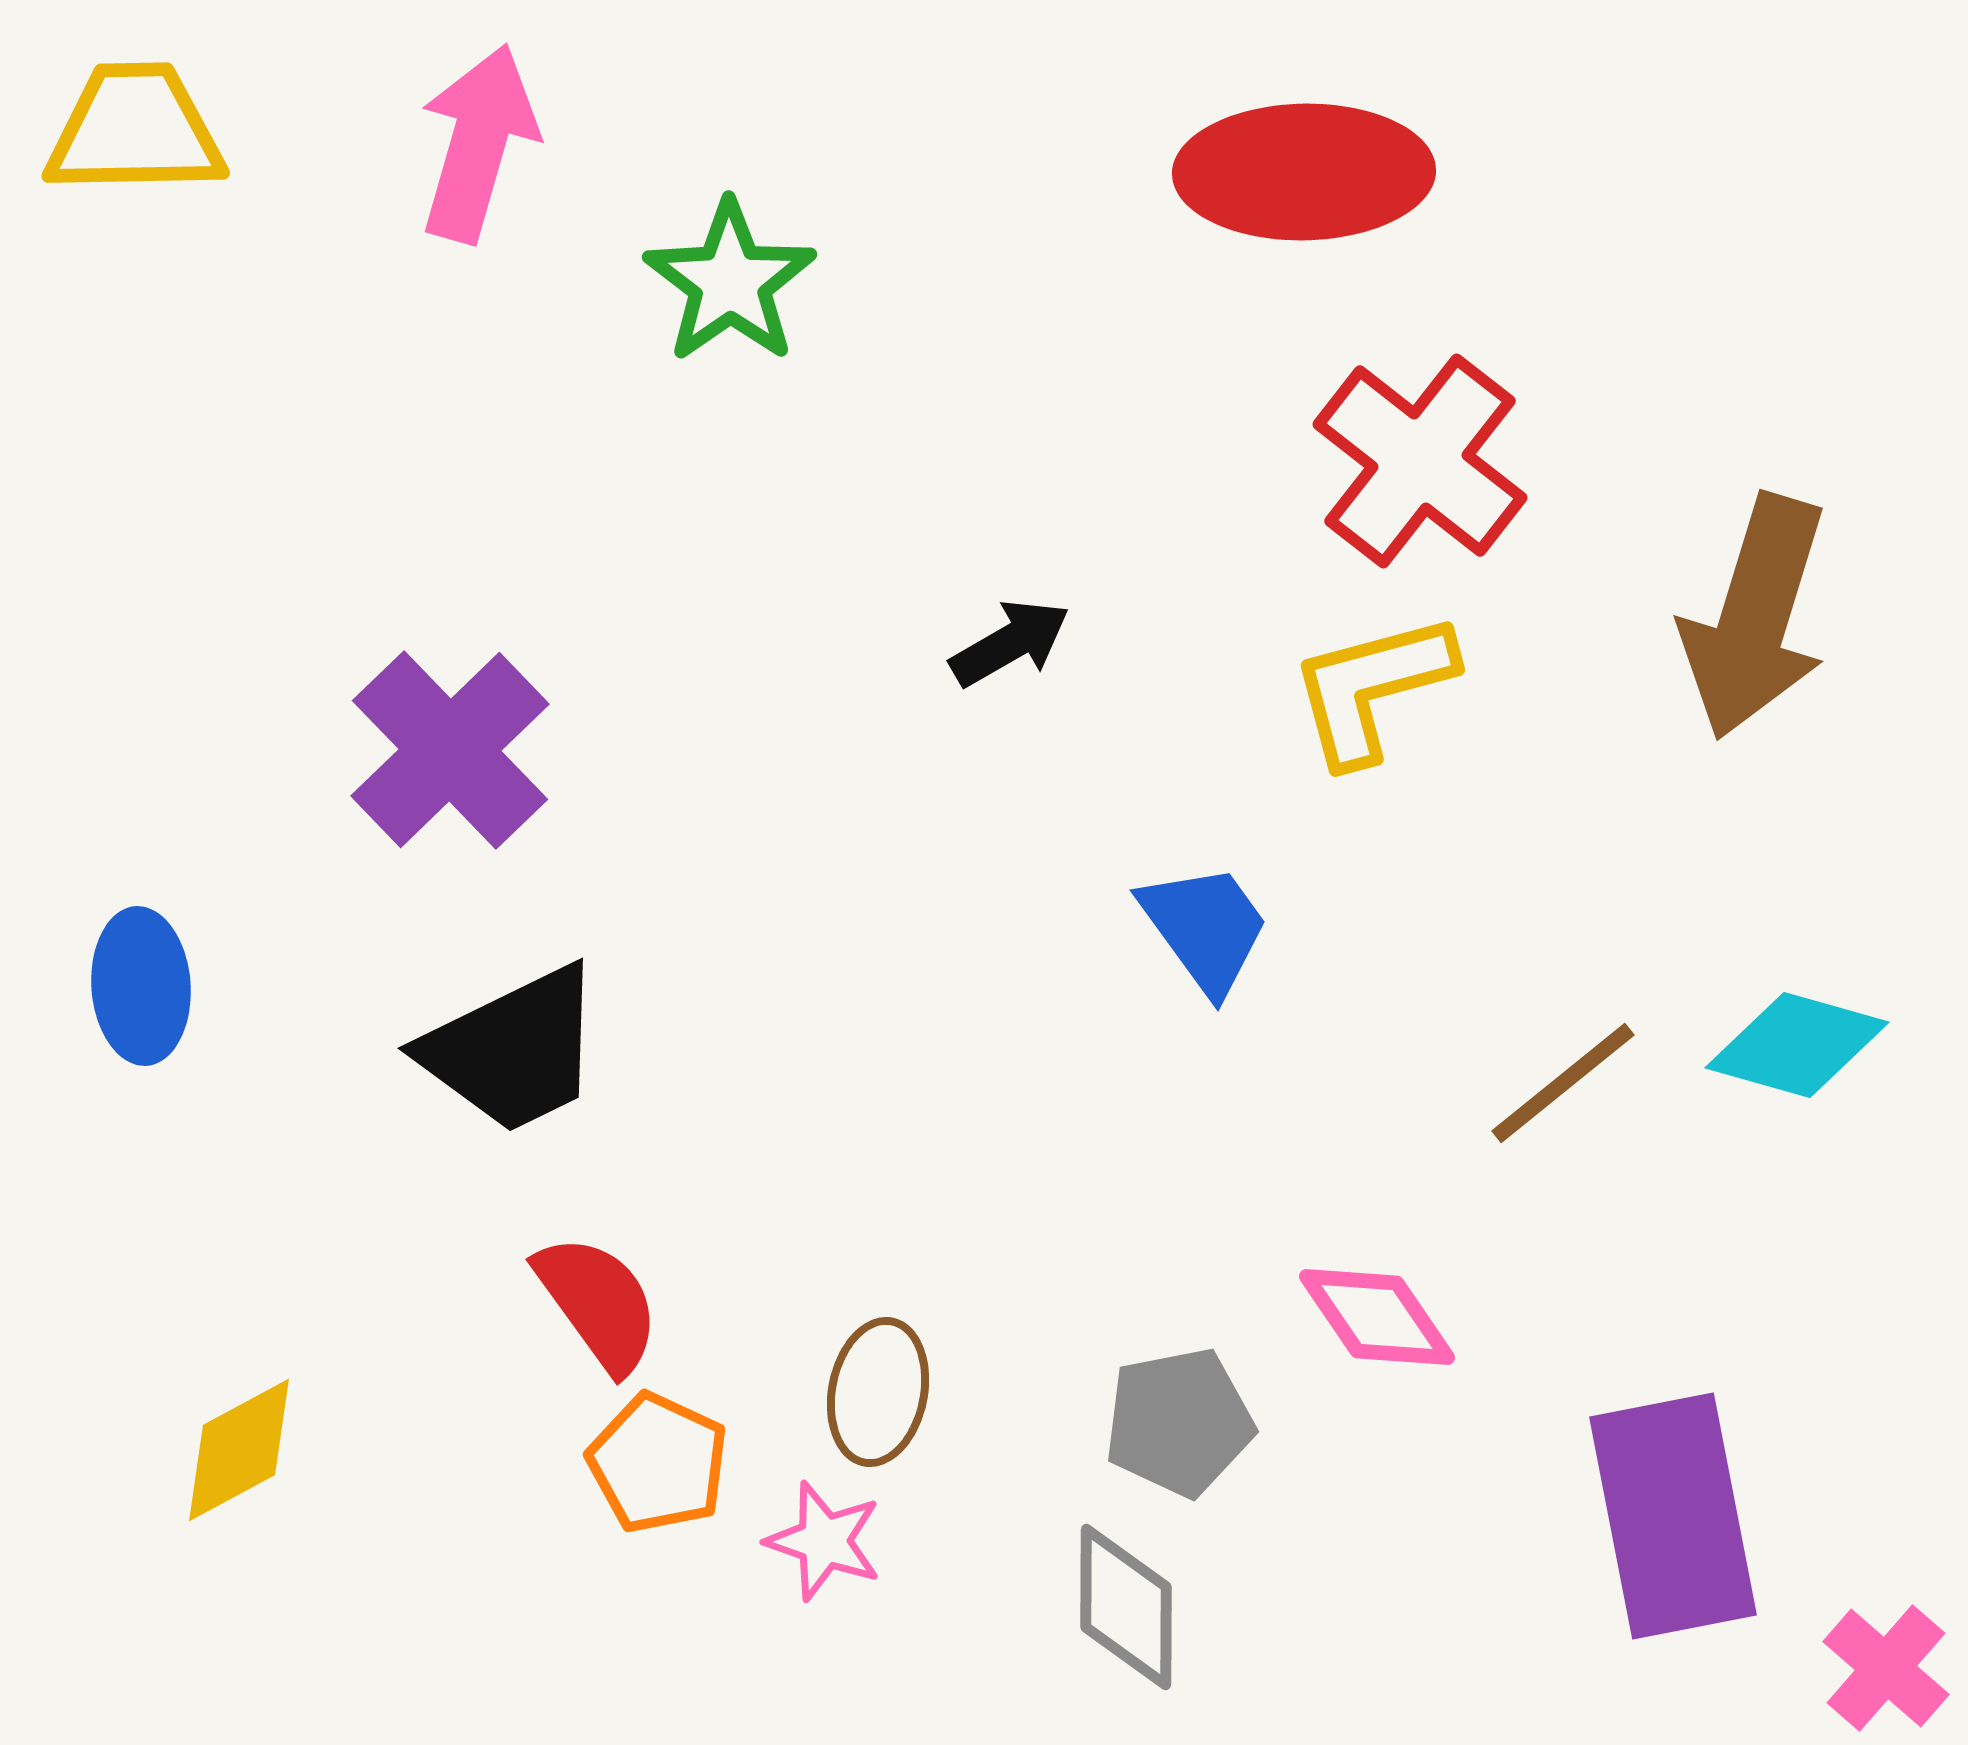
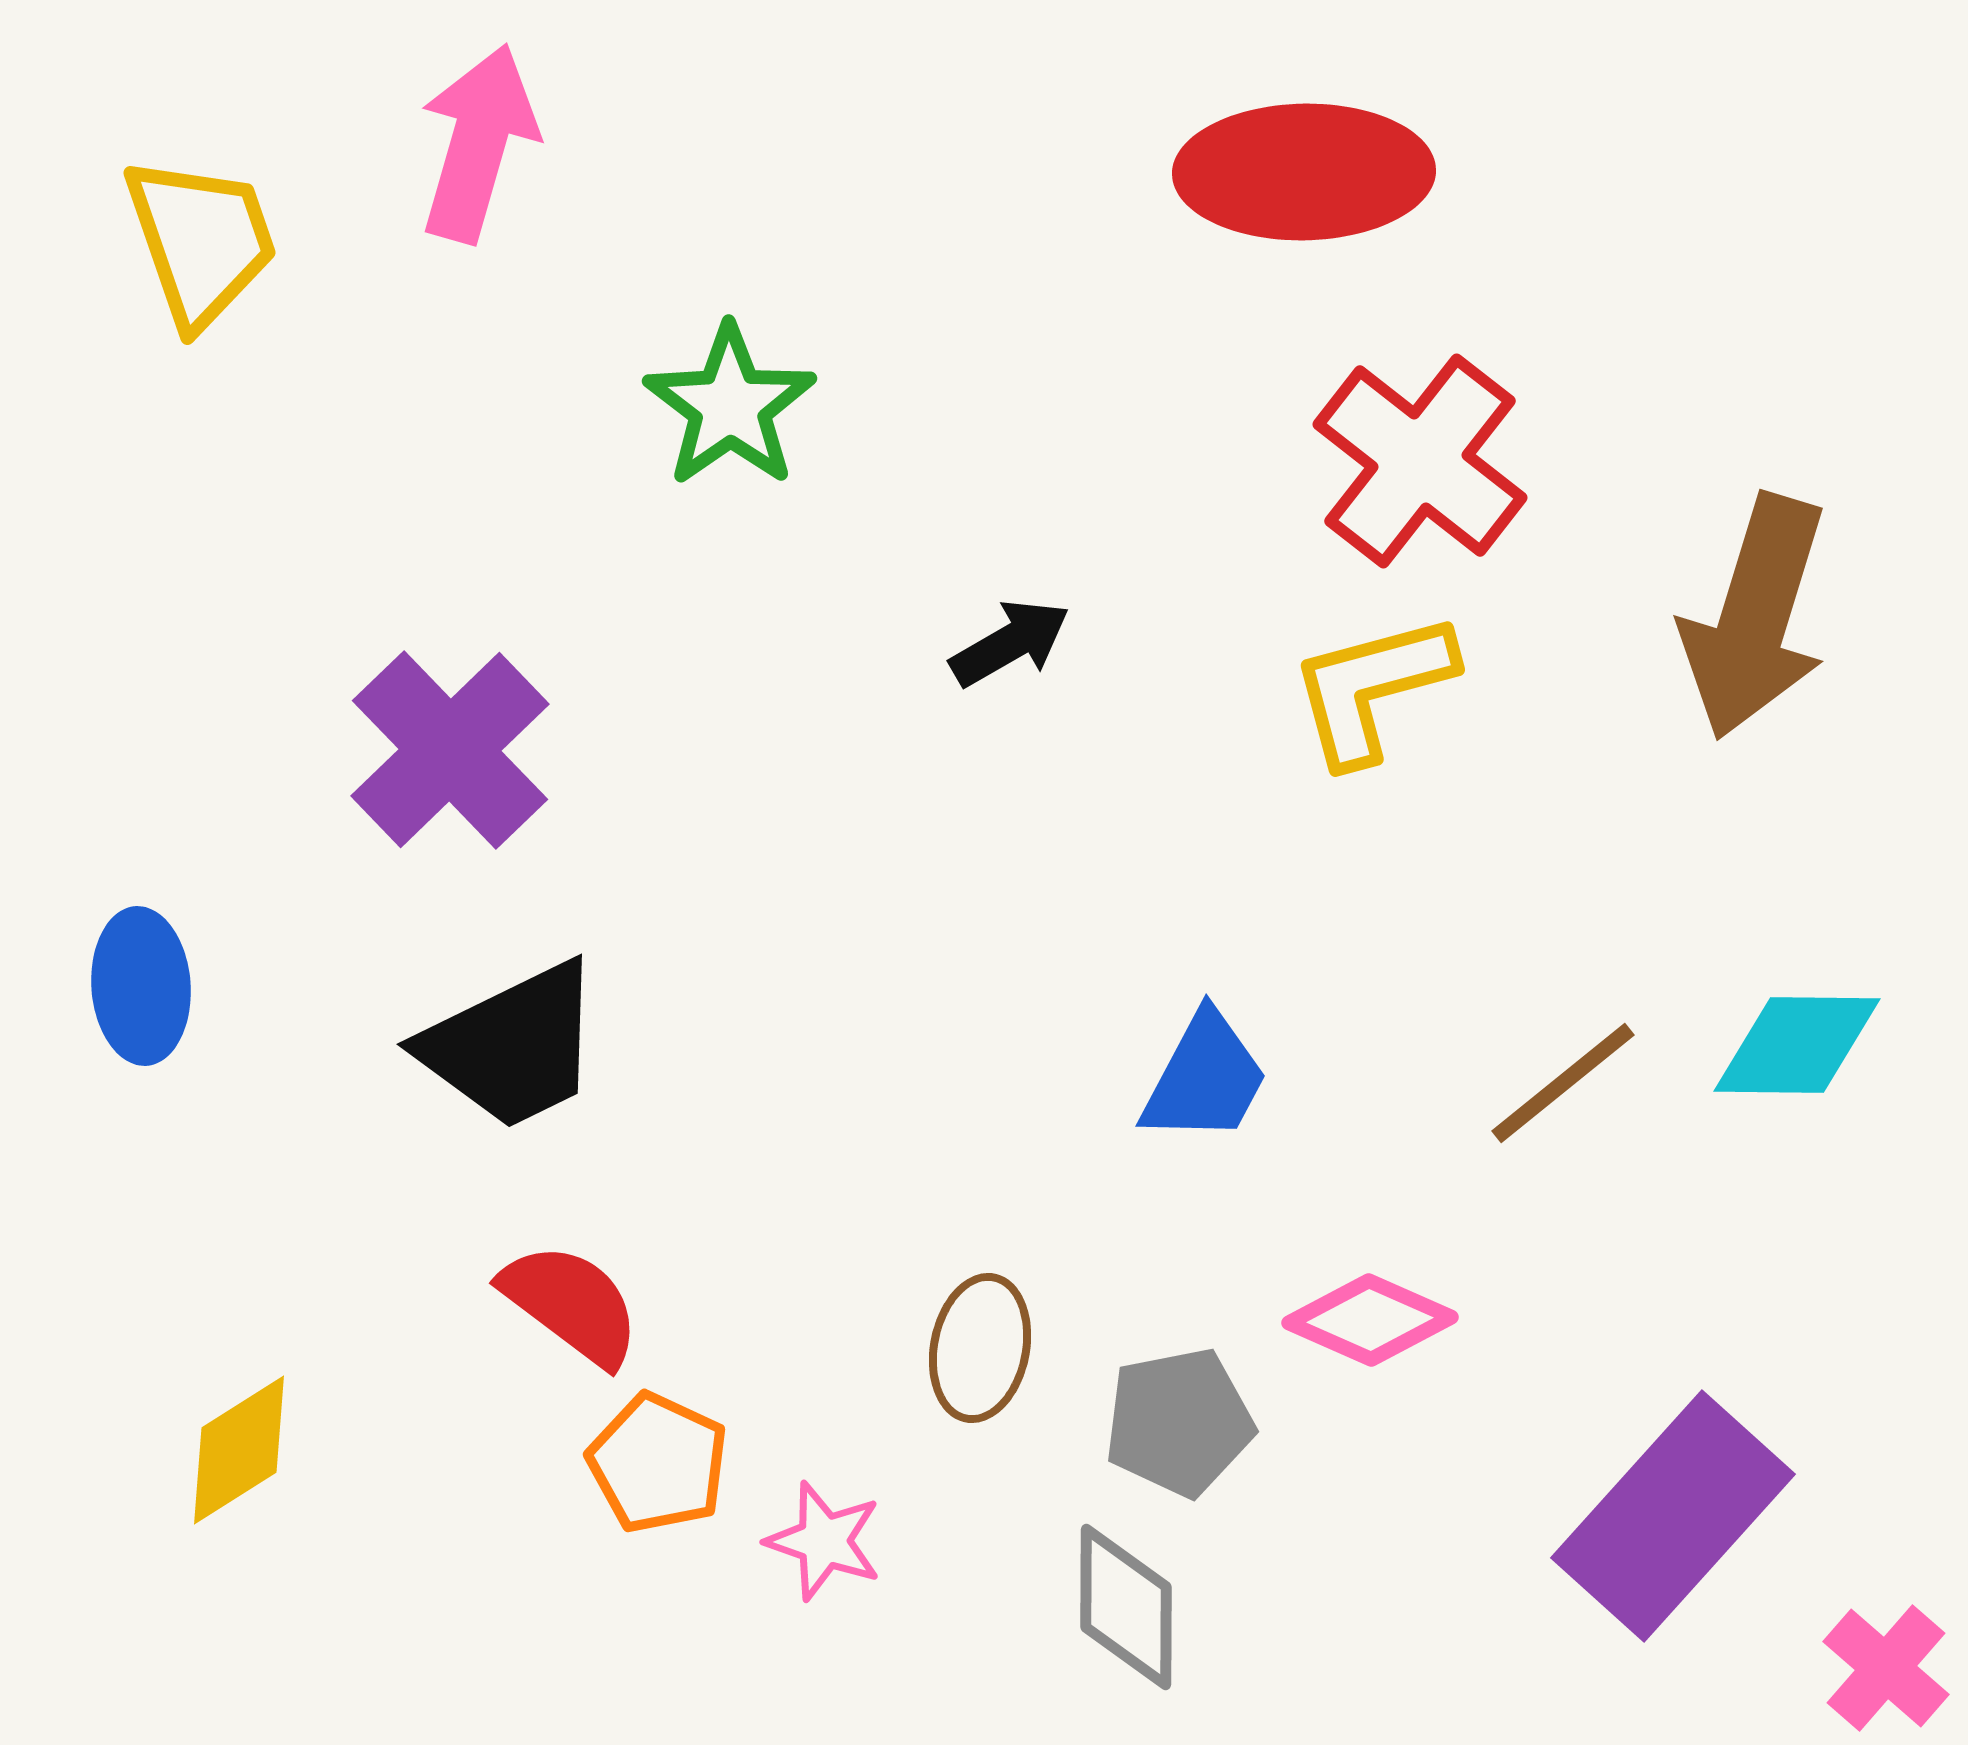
yellow trapezoid: moved 66 px right, 111 px down; rotated 72 degrees clockwise
green star: moved 124 px down
blue trapezoid: moved 150 px down; rotated 64 degrees clockwise
cyan diamond: rotated 15 degrees counterclockwise
black trapezoid: moved 1 px left, 4 px up
red semicircle: moved 27 px left, 1 px down; rotated 17 degrees counterclockwise
pink diamond: moved 7 px left, 3 px down; rotated 32 degrees counterclockwise
brown ellipse: moved 102 px right, 44 px up
yellow diamond: rotated 4 degrees counterclockwise
purple rectangle: rotated 53 degrees clockwise
